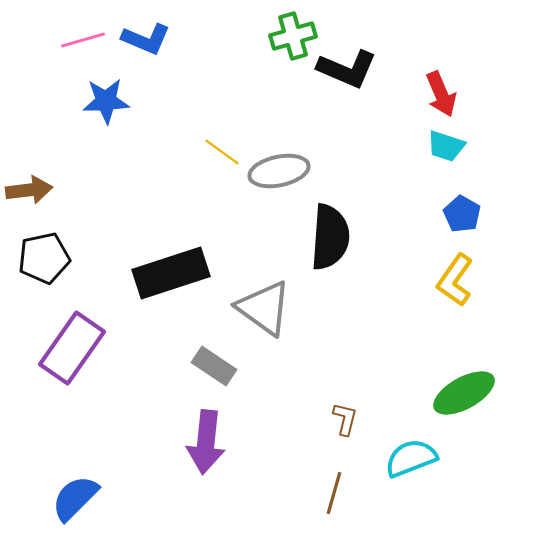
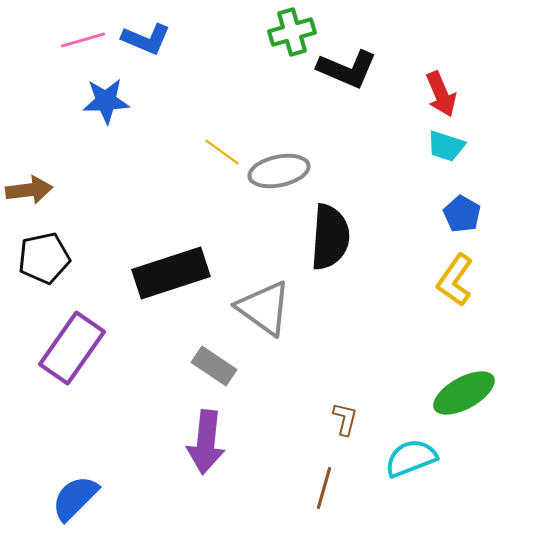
green cross: moved 1 px left, 4 px up
brown line: moved 10 px left, 5 px up
